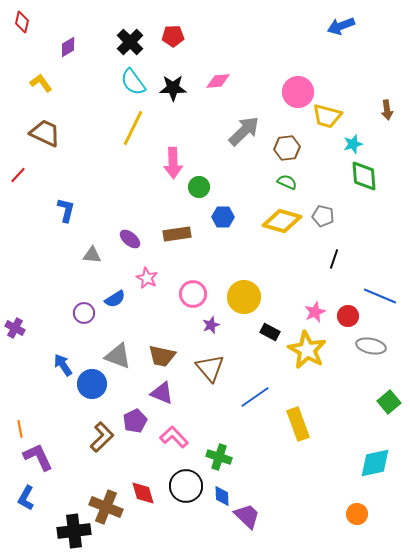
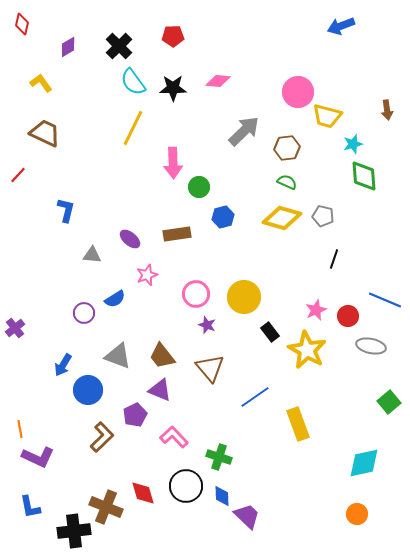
red diamond at (22, 22): moved 2 px down
black cross at (130, 42): moved 11 px left, 4 px down
pink diamond at (218, 81): rotated 10 degrees clockwise
blue hexagon at (223, 217): rotated 15 degrees counterclockwise
yellow diamond at (282, 221): moved 3 px up
pink star at (147, 278): moved 3 px up; rotated 25 degrees clockwise
pink circle at (193, 294): moved 3 px right
blue line at (380, 296): moved 5 px right, 4 px down
pink star at (315, 312): moved 1 px right, 2 px up
purple star at (211, 325): moved 4 px left; rotated 30 degrees counterclockwise
purple cross at (15, 328): rotated 24 degrees clockwise
black rectangle at (270, 332): rotated 24 degrees clockwise
brown trapezoid at (162, 356): rotated 40 degrees clockwise
blue arrow at (63, 365): rotated 115 degrees counterclockwise
blue circle at (92, 384): moved 4 px left, 6 px down
purple triangle at (162, 393): moved 2 px left, 3 px up
purple pentagon at (135, 421): moved 6 px up
purple L-shape at (38, 457): rotated 140 degrees clockwise
cyan diamond at (375, 463): moved 11 px left
blue L-shape at (26, 498): moved 4 px right, 9 px down; rotated 40 degrees counterclockwise
